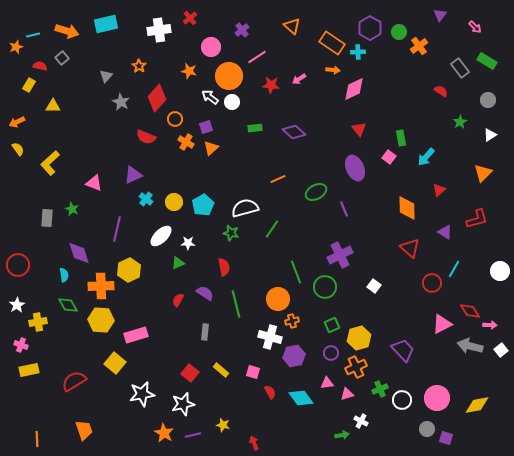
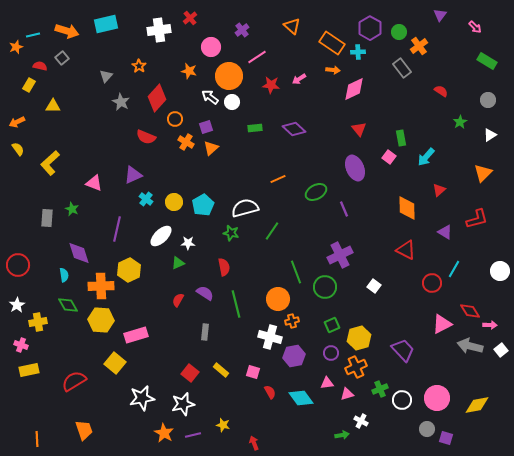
gray rectangle at (460, 68): moved 58 px left
purple diamond at (294, 132): moved 3 px up
green line at (272, 229): moved 2 px down
red triangle at (410, 248): moved 4 px left, 2 px down; rotated 15 degrees counterclockwise
white star at (142, 394): moved 4 px down
